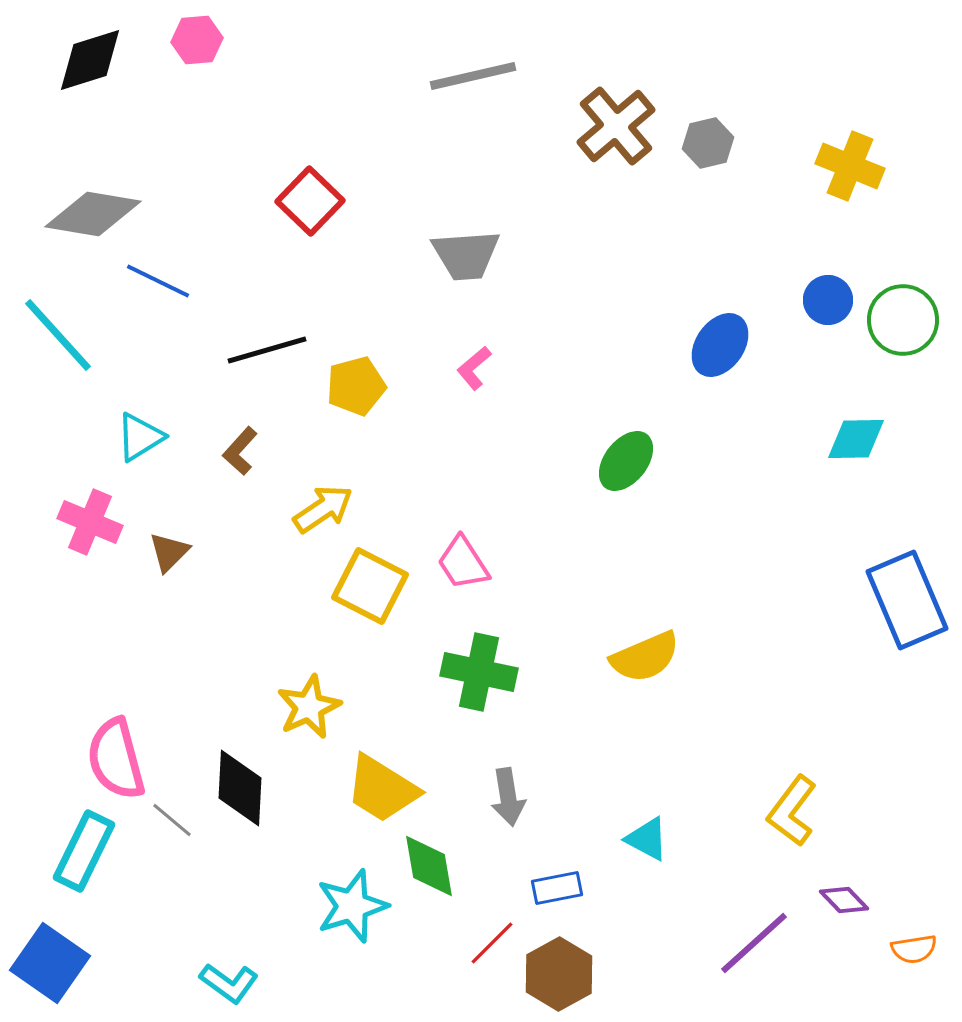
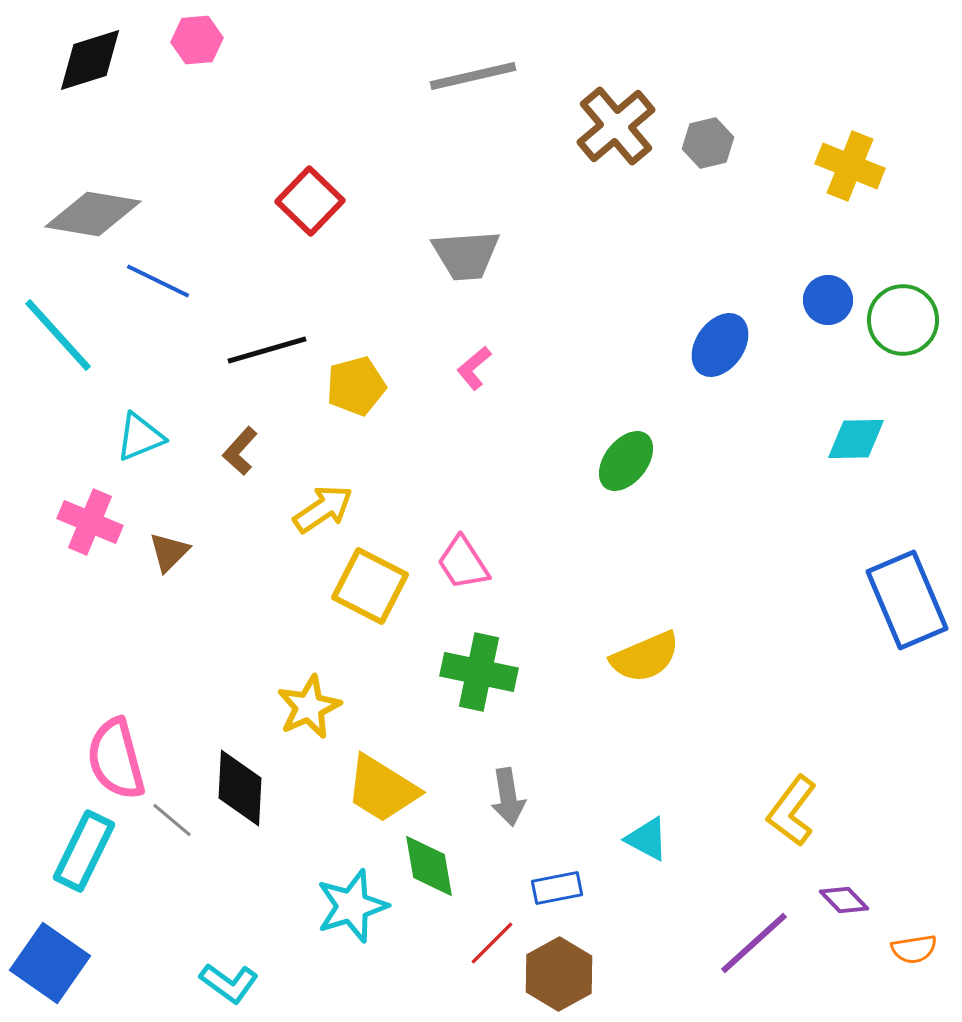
cyan triangle at (140, 437): rotated 10 degrees clockwise
